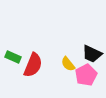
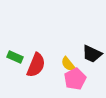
green rectangle: moved 2 px right
red semicircle: moved 3 px right
pink pentagon: moved 11 px left, 4 px down
